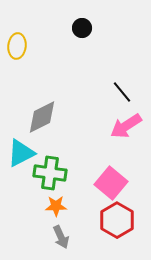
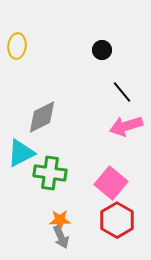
black circle: moved 20 px right, 22 px down
pink arrow: rotated 16 degrees clockwise
orange star: moved 4 px right, 14 px down
